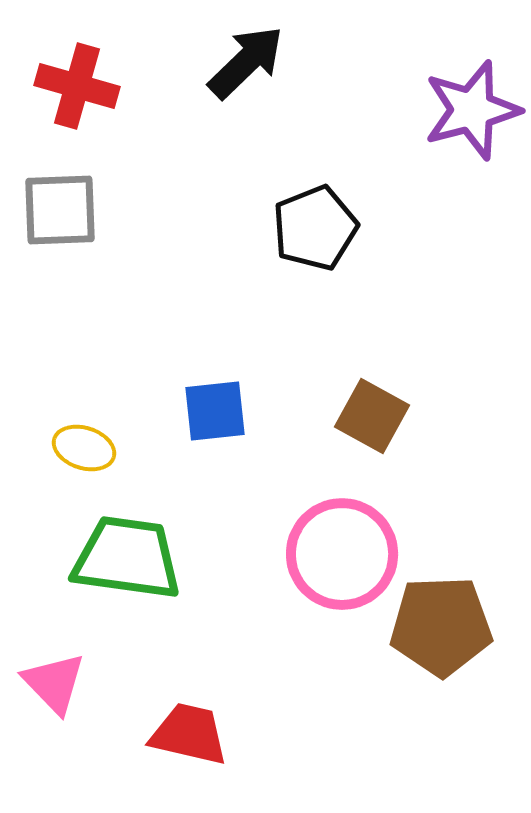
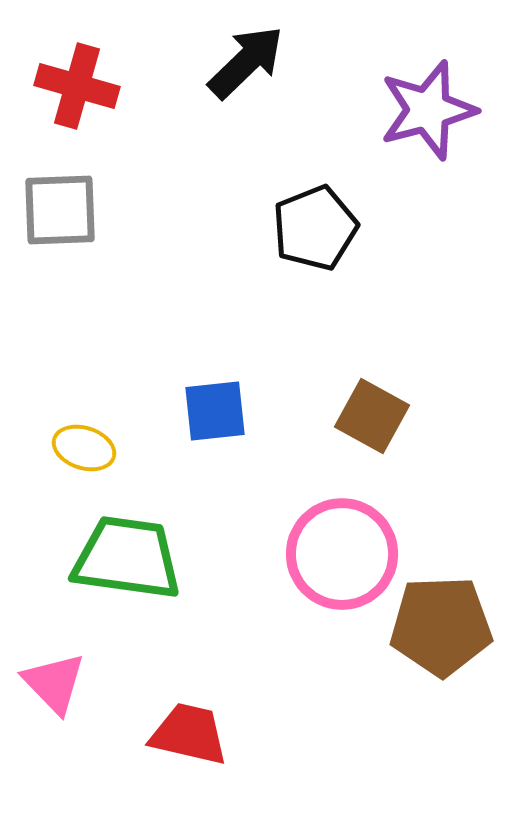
purple star: moved 44 px left
